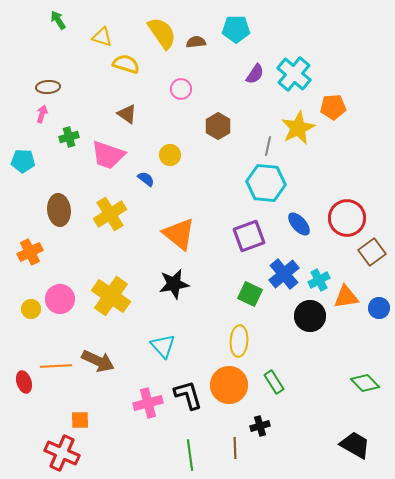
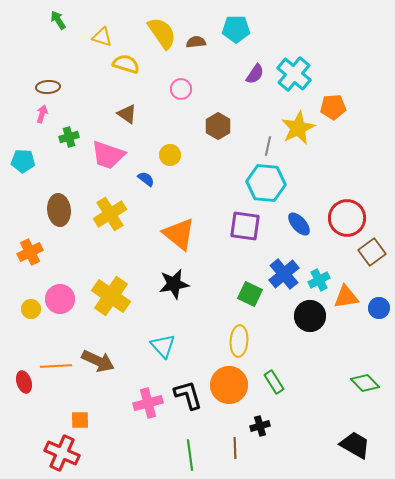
purple square at (249, 236): moved 4 px left, 10 px up; rotated 28 degrees clockwise
